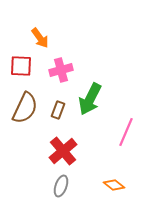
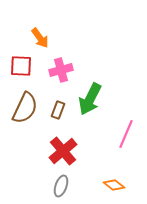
pink line: moved 2 px down
